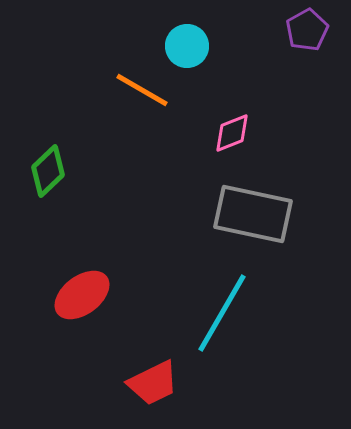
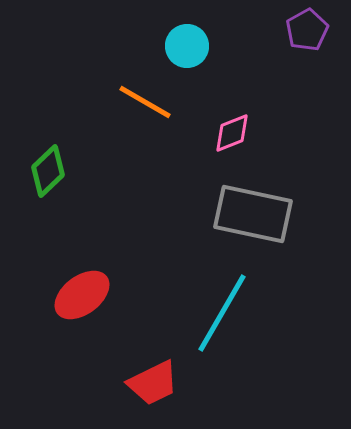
orange line: moved 3 px right, 12 px down
